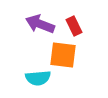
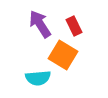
purple arrow: rotated 36 degrees clockwise
orange square: rotated 24 degrees clockwise
